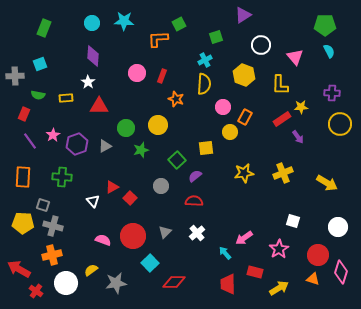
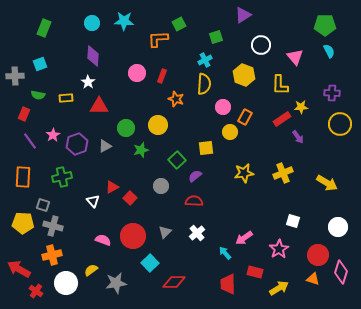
green cross at (62, 177): rotated 18 degrees counterclockwise
